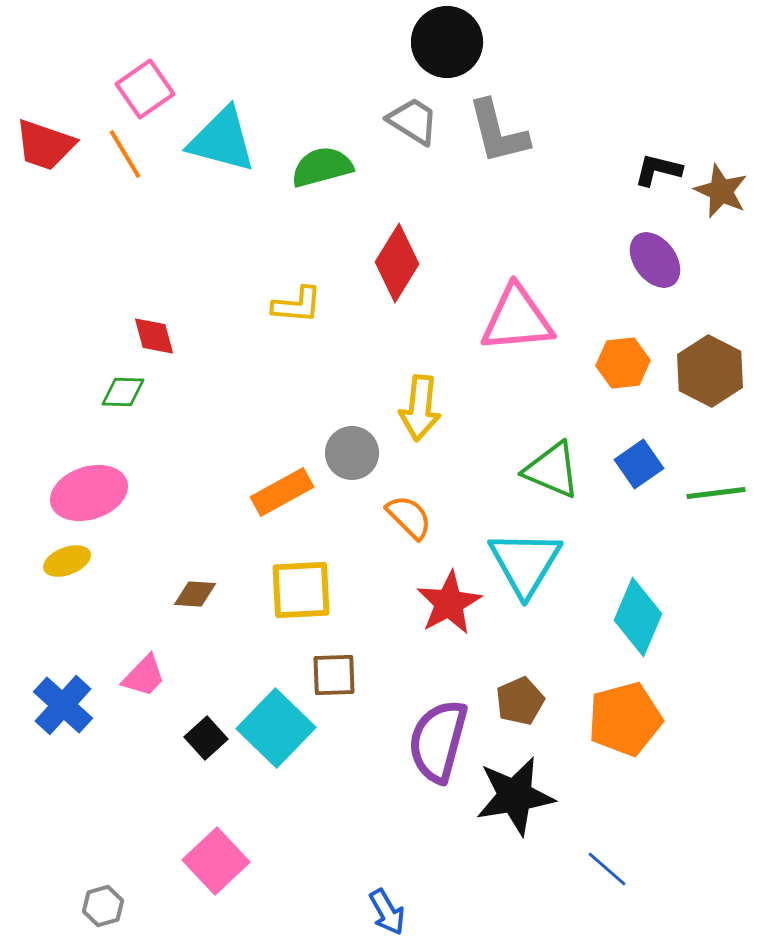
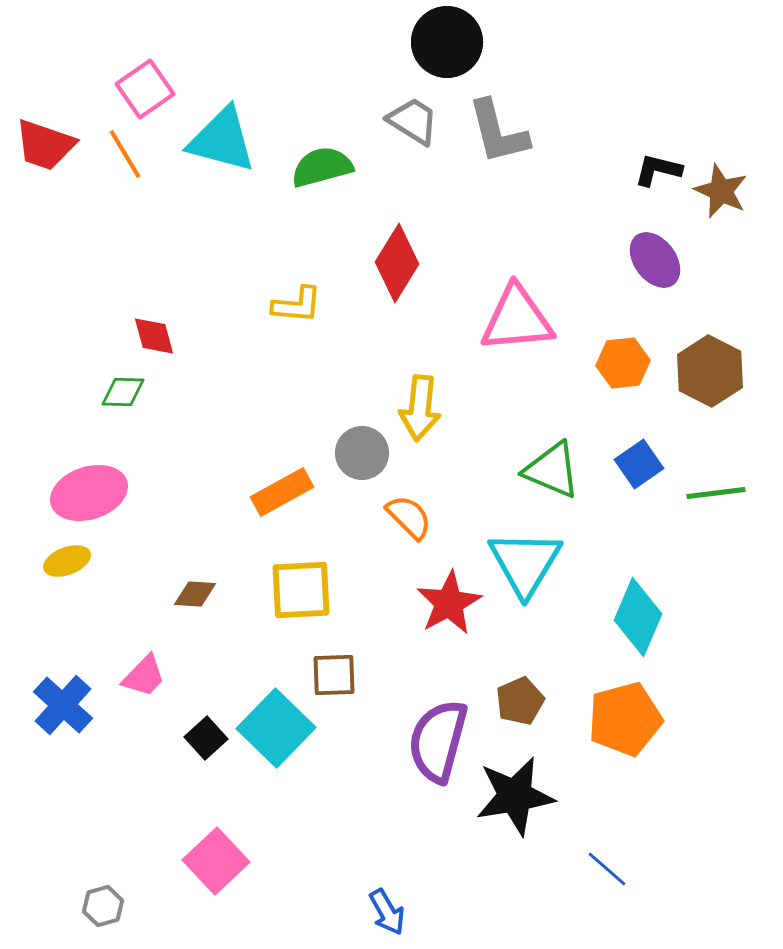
gray circle at (352, 453): moved 10 px right
